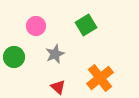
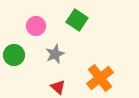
green square: moved 9 px left, 5 px up; rotated 25 degrees counterclockwise
green circle: moved 2 px up
